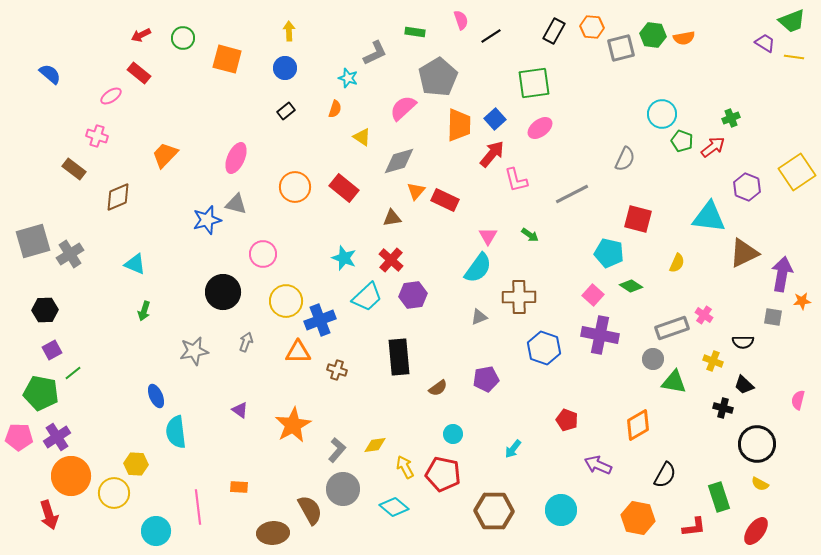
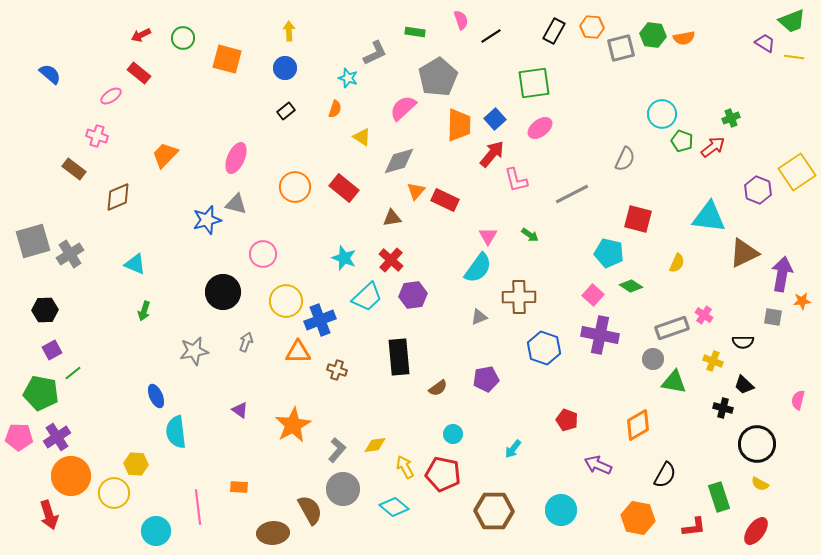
purple hexagon at (747, 187): moved 11 px right, 3 px down
